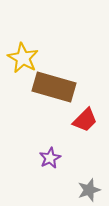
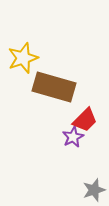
yellow star: rotated 24 degrees clockwise
purple star: moved 23 px right, 21 px up
gray star: moved 5 px right
